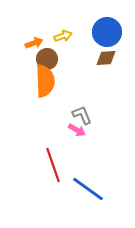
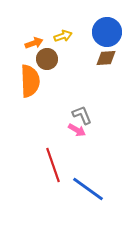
orange semicircle: moved 15 px left
